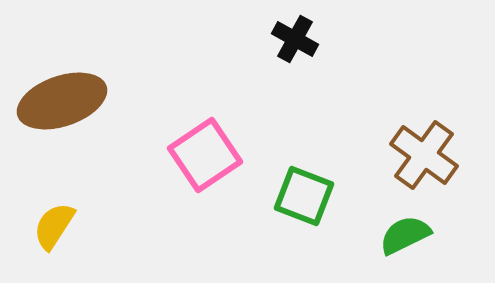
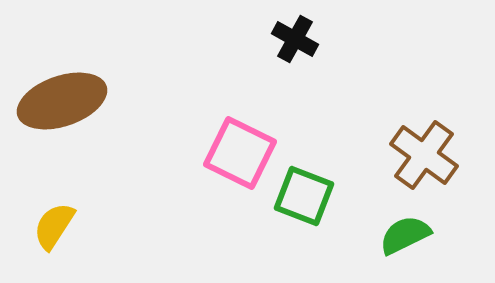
pink square: moved 35 px right, 2 px up; rotated 30 degrees counterclockwise
